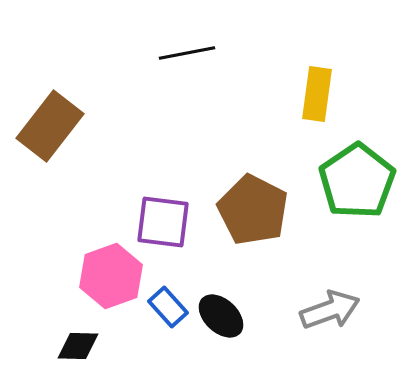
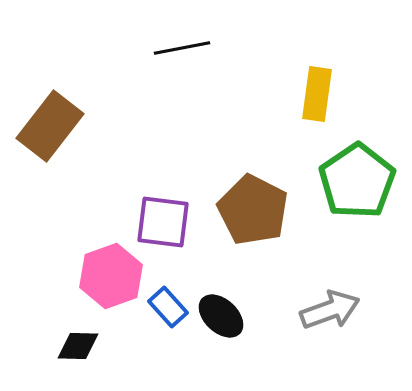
black line: moved 5 px left, 5 px up
